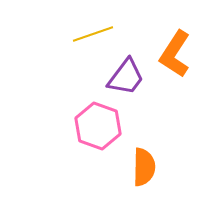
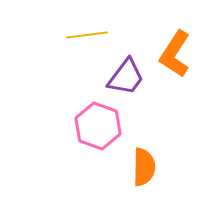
yellow line: moved 6 px left, 1 px down; rotated 12 degrees clockwise
